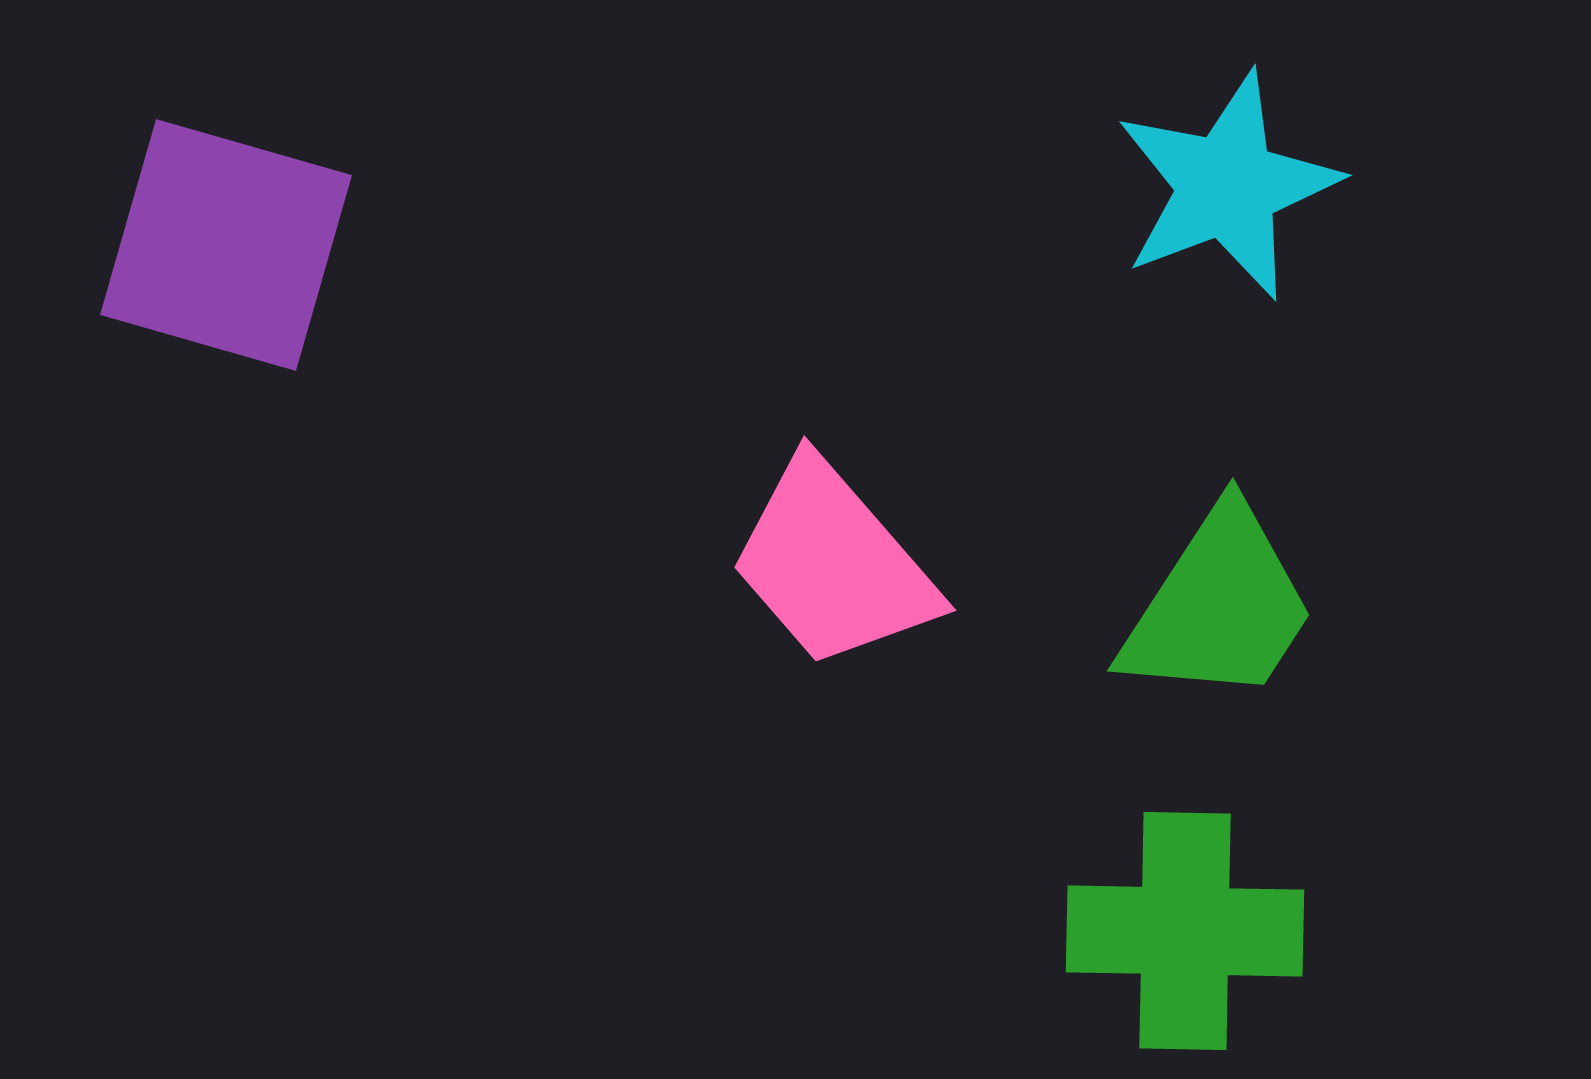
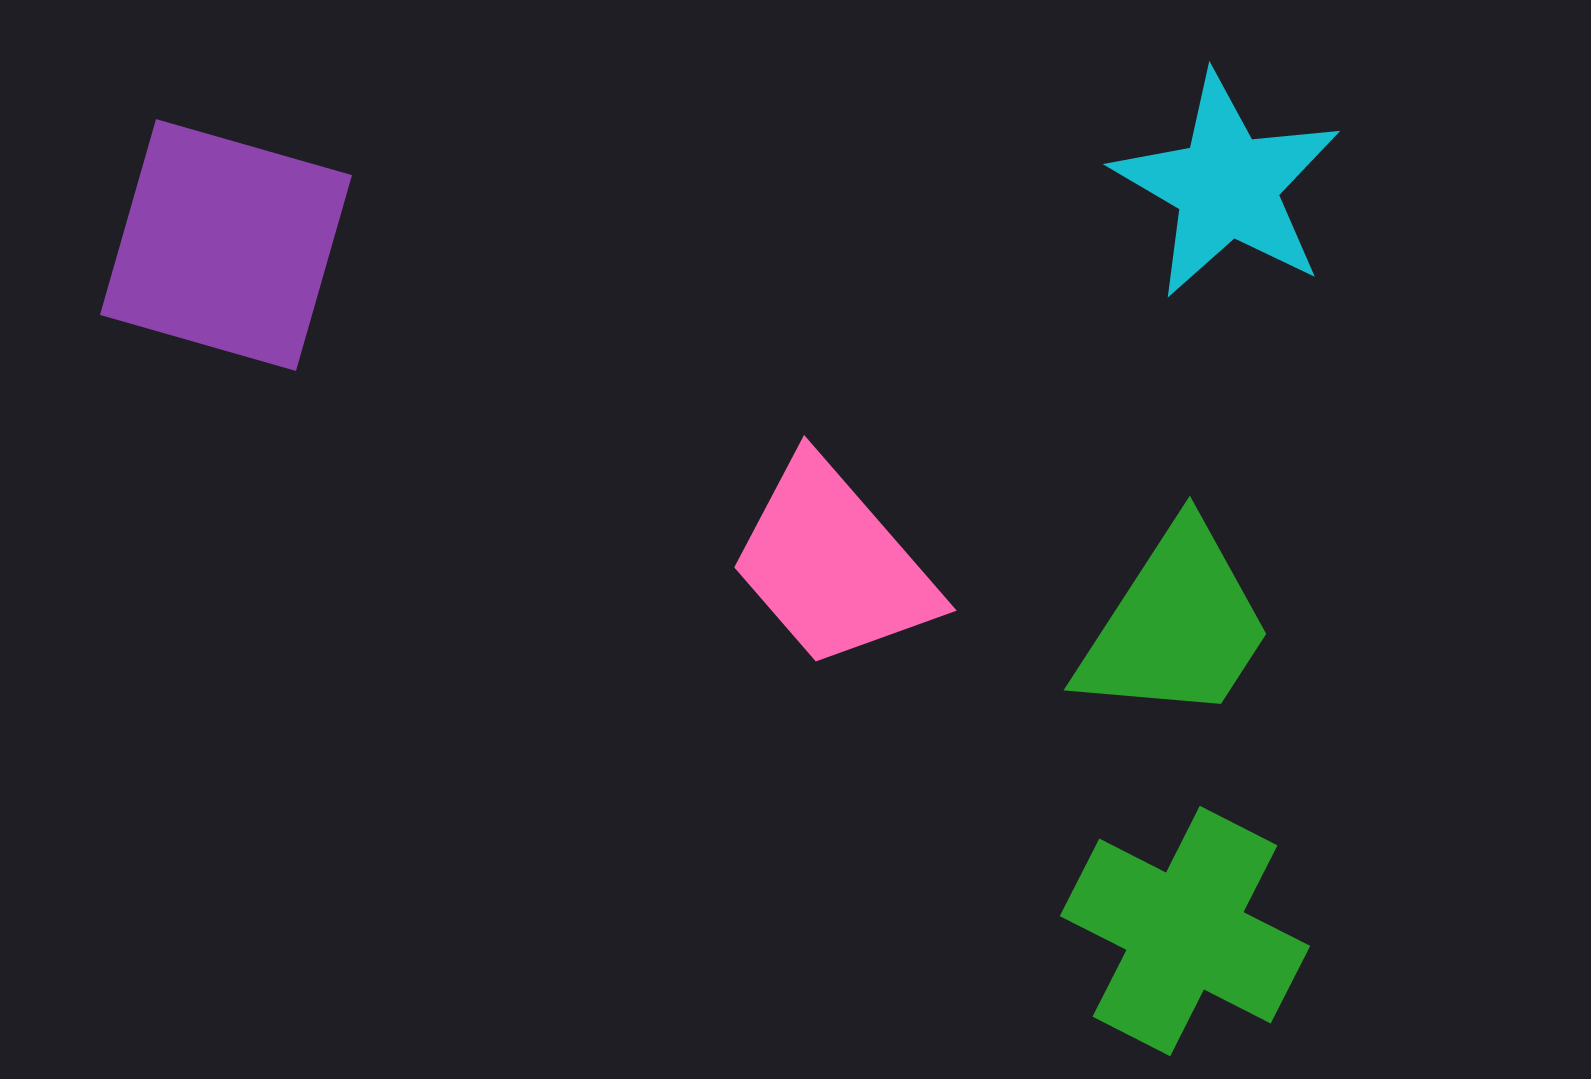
cyan star: rotated 21 degrees counterclockwise
green trapezoid: moved 43 px left, 19 px down
green cross: rotated 26 degrees clockwise
